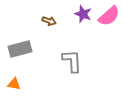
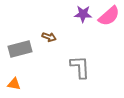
purple star: rotated 18 degrees counterclockwise
brown arrow: moved 16 px down
gray L-shape: moved 8 px right, 6 px down
